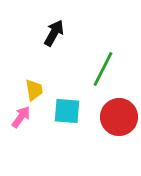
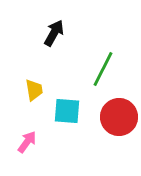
pink arrow: moved 6 px right, 25 px down
